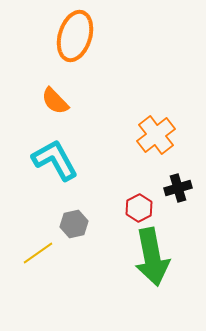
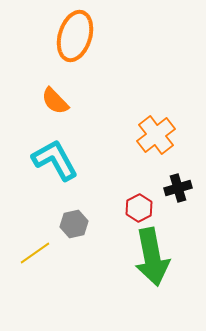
yellow line: moved 3 px left
